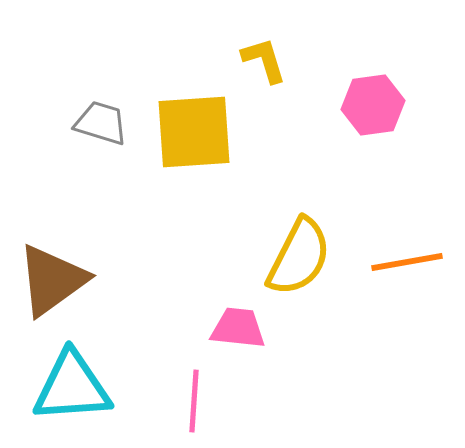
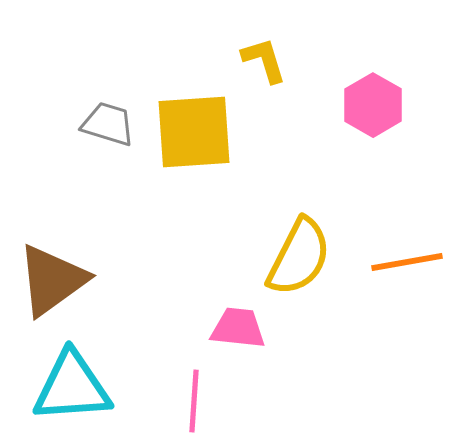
pink hexagon: rotated 22 degrees counterclockwise
gray trapezoid: moved 7 px right, 1 px down
